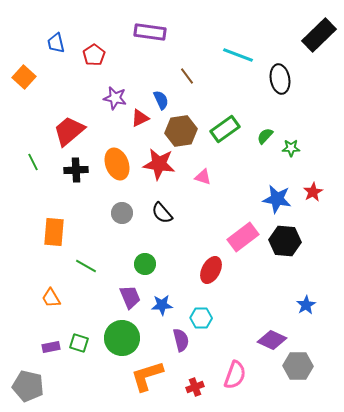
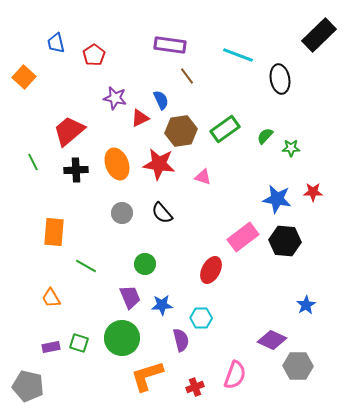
purple rectangle at (150, 32): moved 20 px right, 13 px down
red star at (313, 192): rotated 30 degrees clockwise
